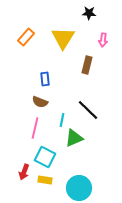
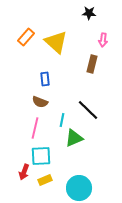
yellow triangle: moved 7 px left, 4 px down; rotated 20 degrees counterclockwise
brown rectangle: moved 5 px right, 1 px up
cyan square: moved 4 px left, 1 px up; rotated 30 degrees counterclockwise
yellow rectangle: rotated 32 degrees counterclockwise
